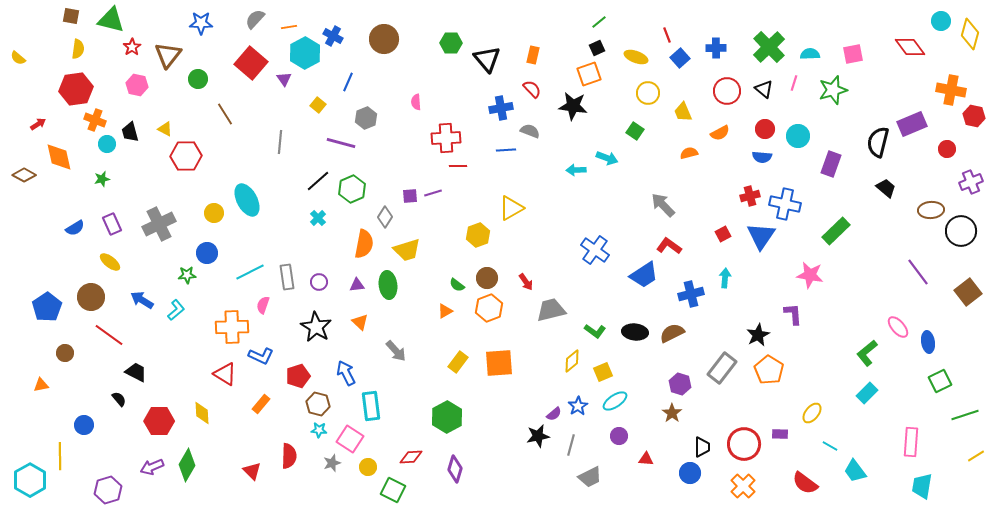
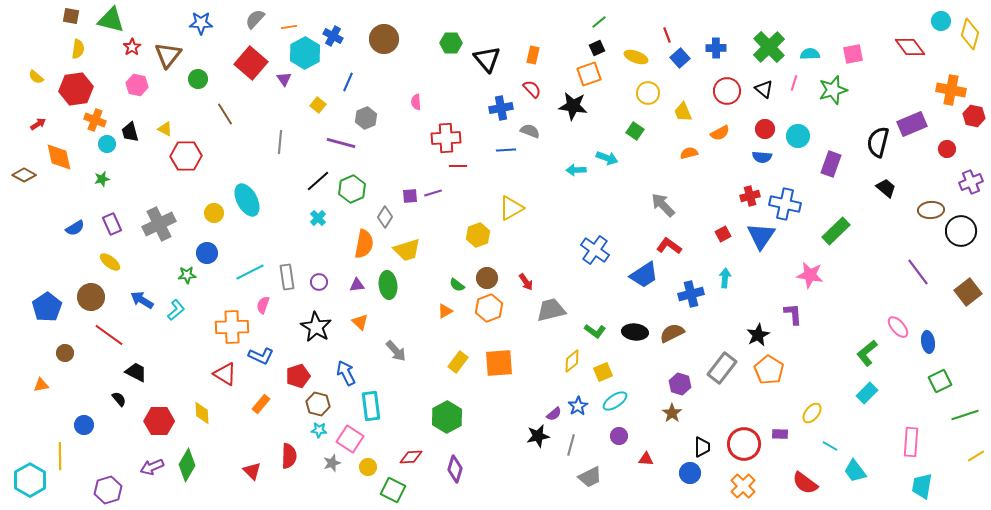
yellow semicircle at (18, 58): moved 18 px right, 19 px down
